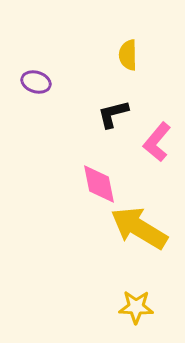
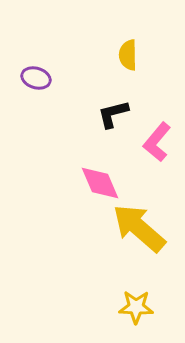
purple ellipse: moved 4 px up
pink diamond: moved 1 px right, 1 px up; rotated 12 degrees counterclockwise
yellow arrow: rotated 10 degrees clockwise
